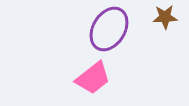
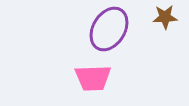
pink trapezoid: rotated 36 degrees clockwise
